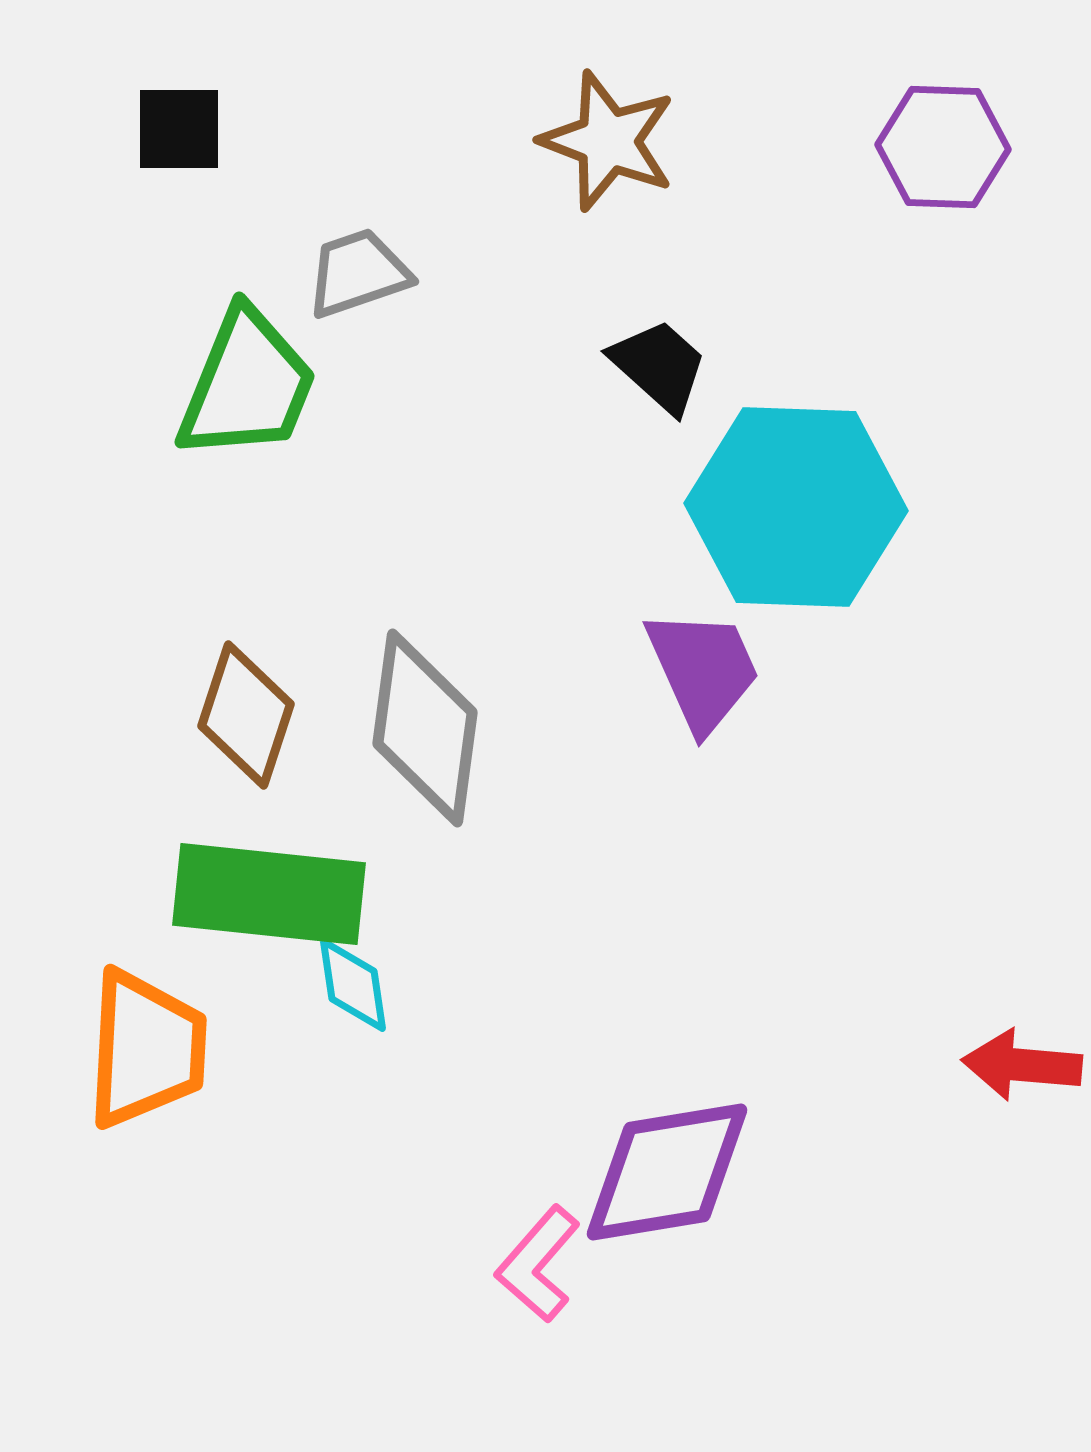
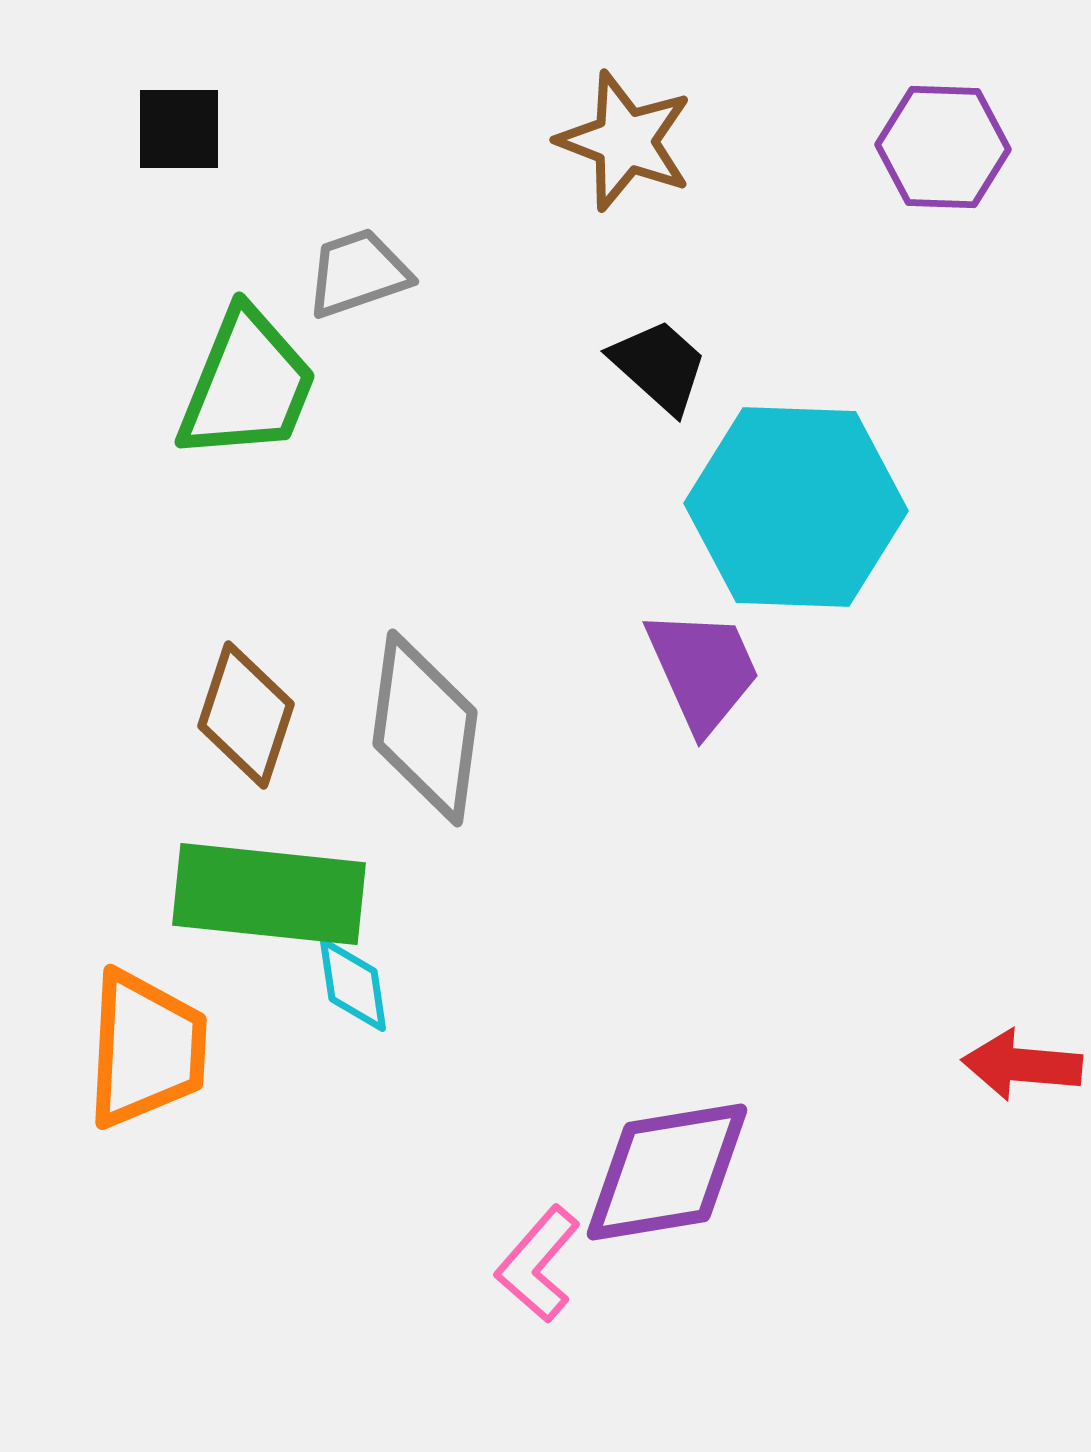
brown star: moved 17 px right
